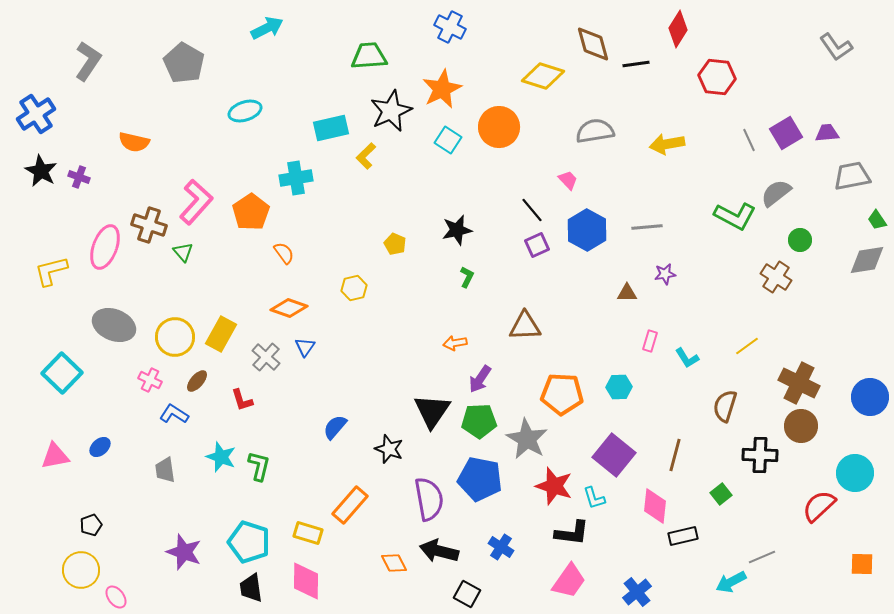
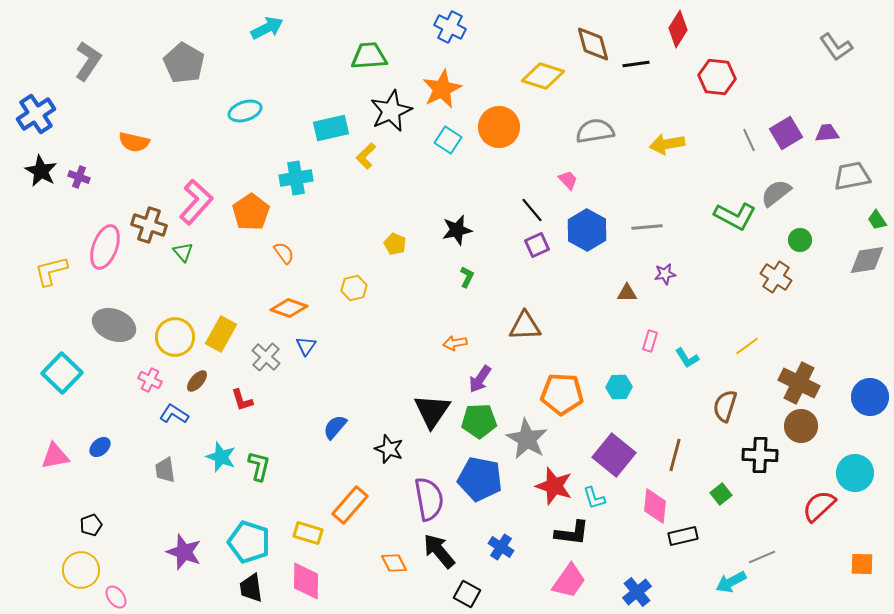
blue triangle at (305, 347): moved 1 px right, 1 px up
black arrow at (439, 551): rotated 36 degrees clockwise
